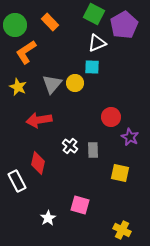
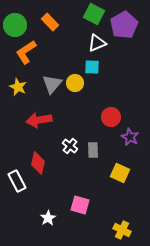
yellow square: rotated 12 degrees clockwise
